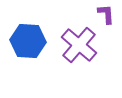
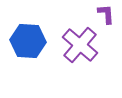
purple cross: moved 1 px right
